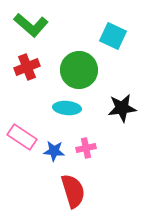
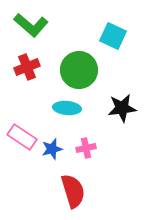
blue star: moved 2 px left, 2 px up; rotated 20 degrees counterclockwise
